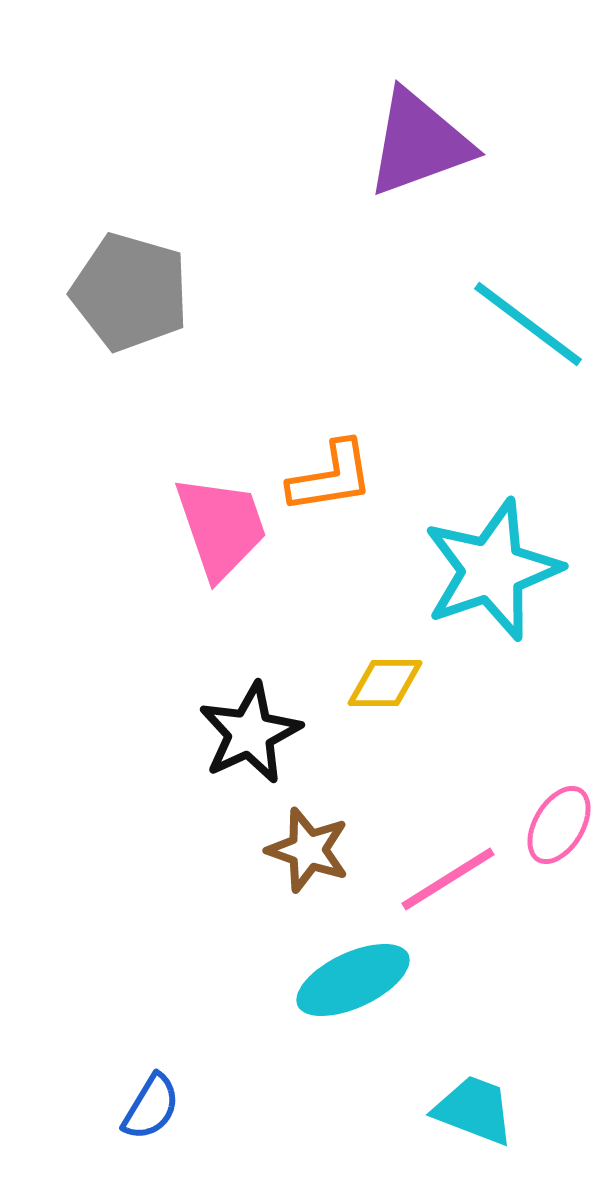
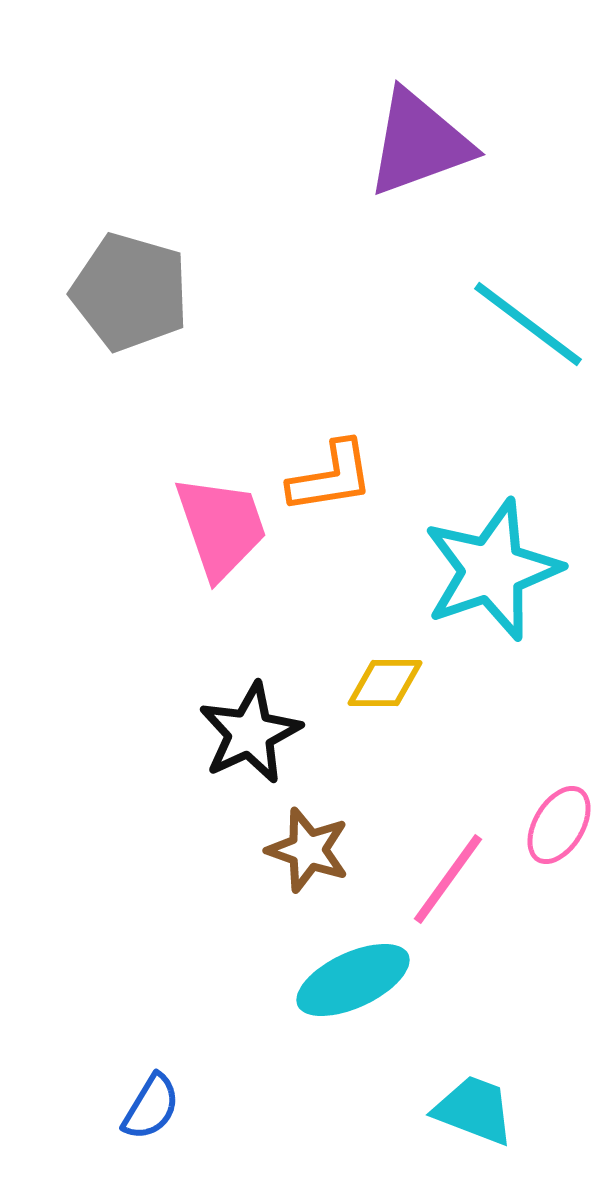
pink line: rotated 22 degrees counterclockwise
